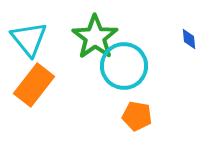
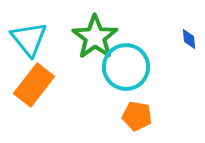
cyan circle: moved 2 px right, 1 px down
